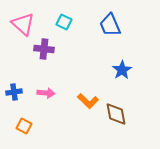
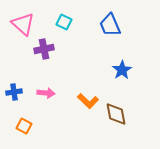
purple cross: rotated 18 degrees counterclockwise
